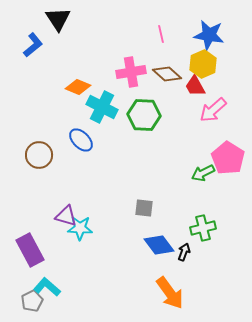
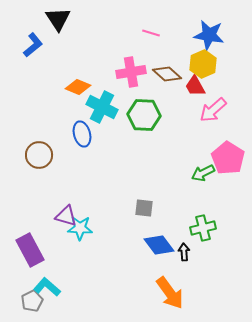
pink line: moved 10 px left, 1 px up; rotated 60 degrees counterclockwise
blue ellipse: moved 1 px right, 6 px up; rotated 30 degrees clockwise
black arrow: rotated 24 degrees counterclockwise
